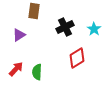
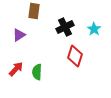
red diamond: moved 2 px left, 2 px up; rotated 40 degrees counterclockwise
